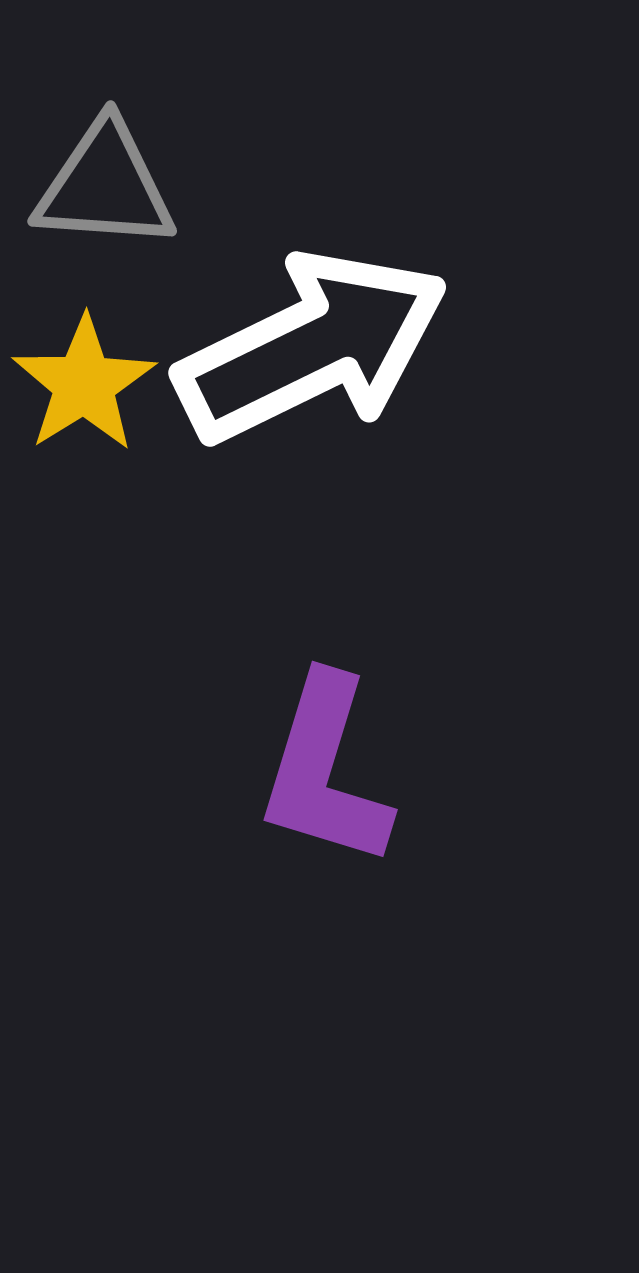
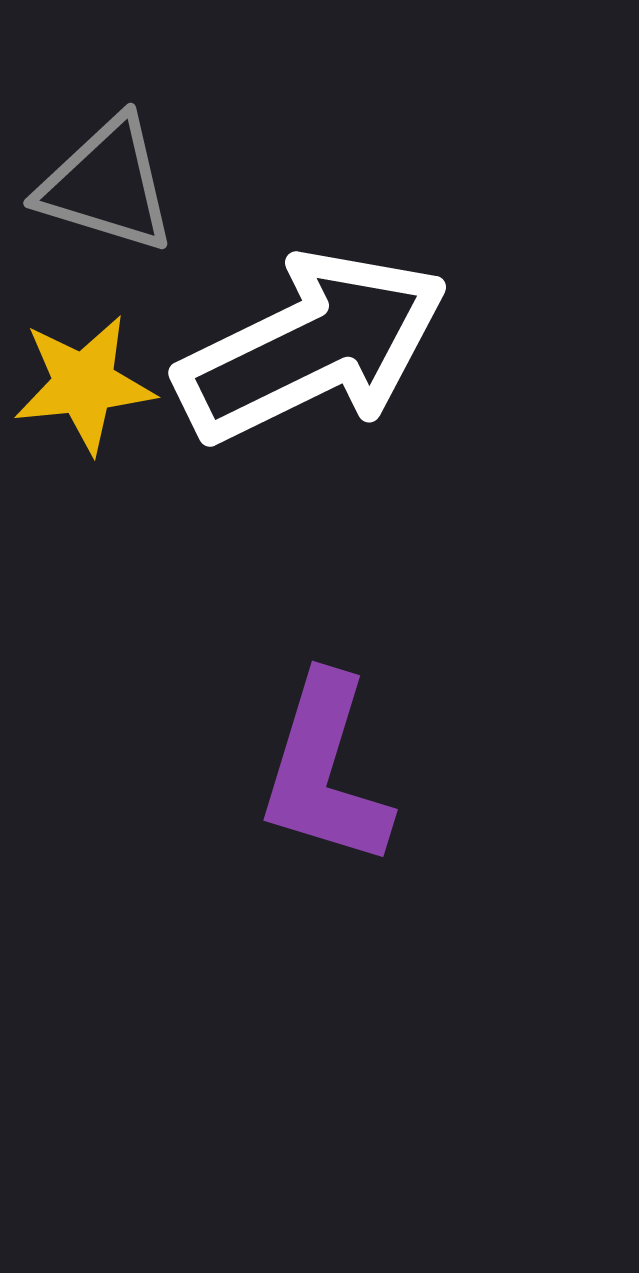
gray triangle: moved 2 px right, 1 px up; rotated 13 degrees clockwise
yellow star: rotated 26 degrees clockwise
